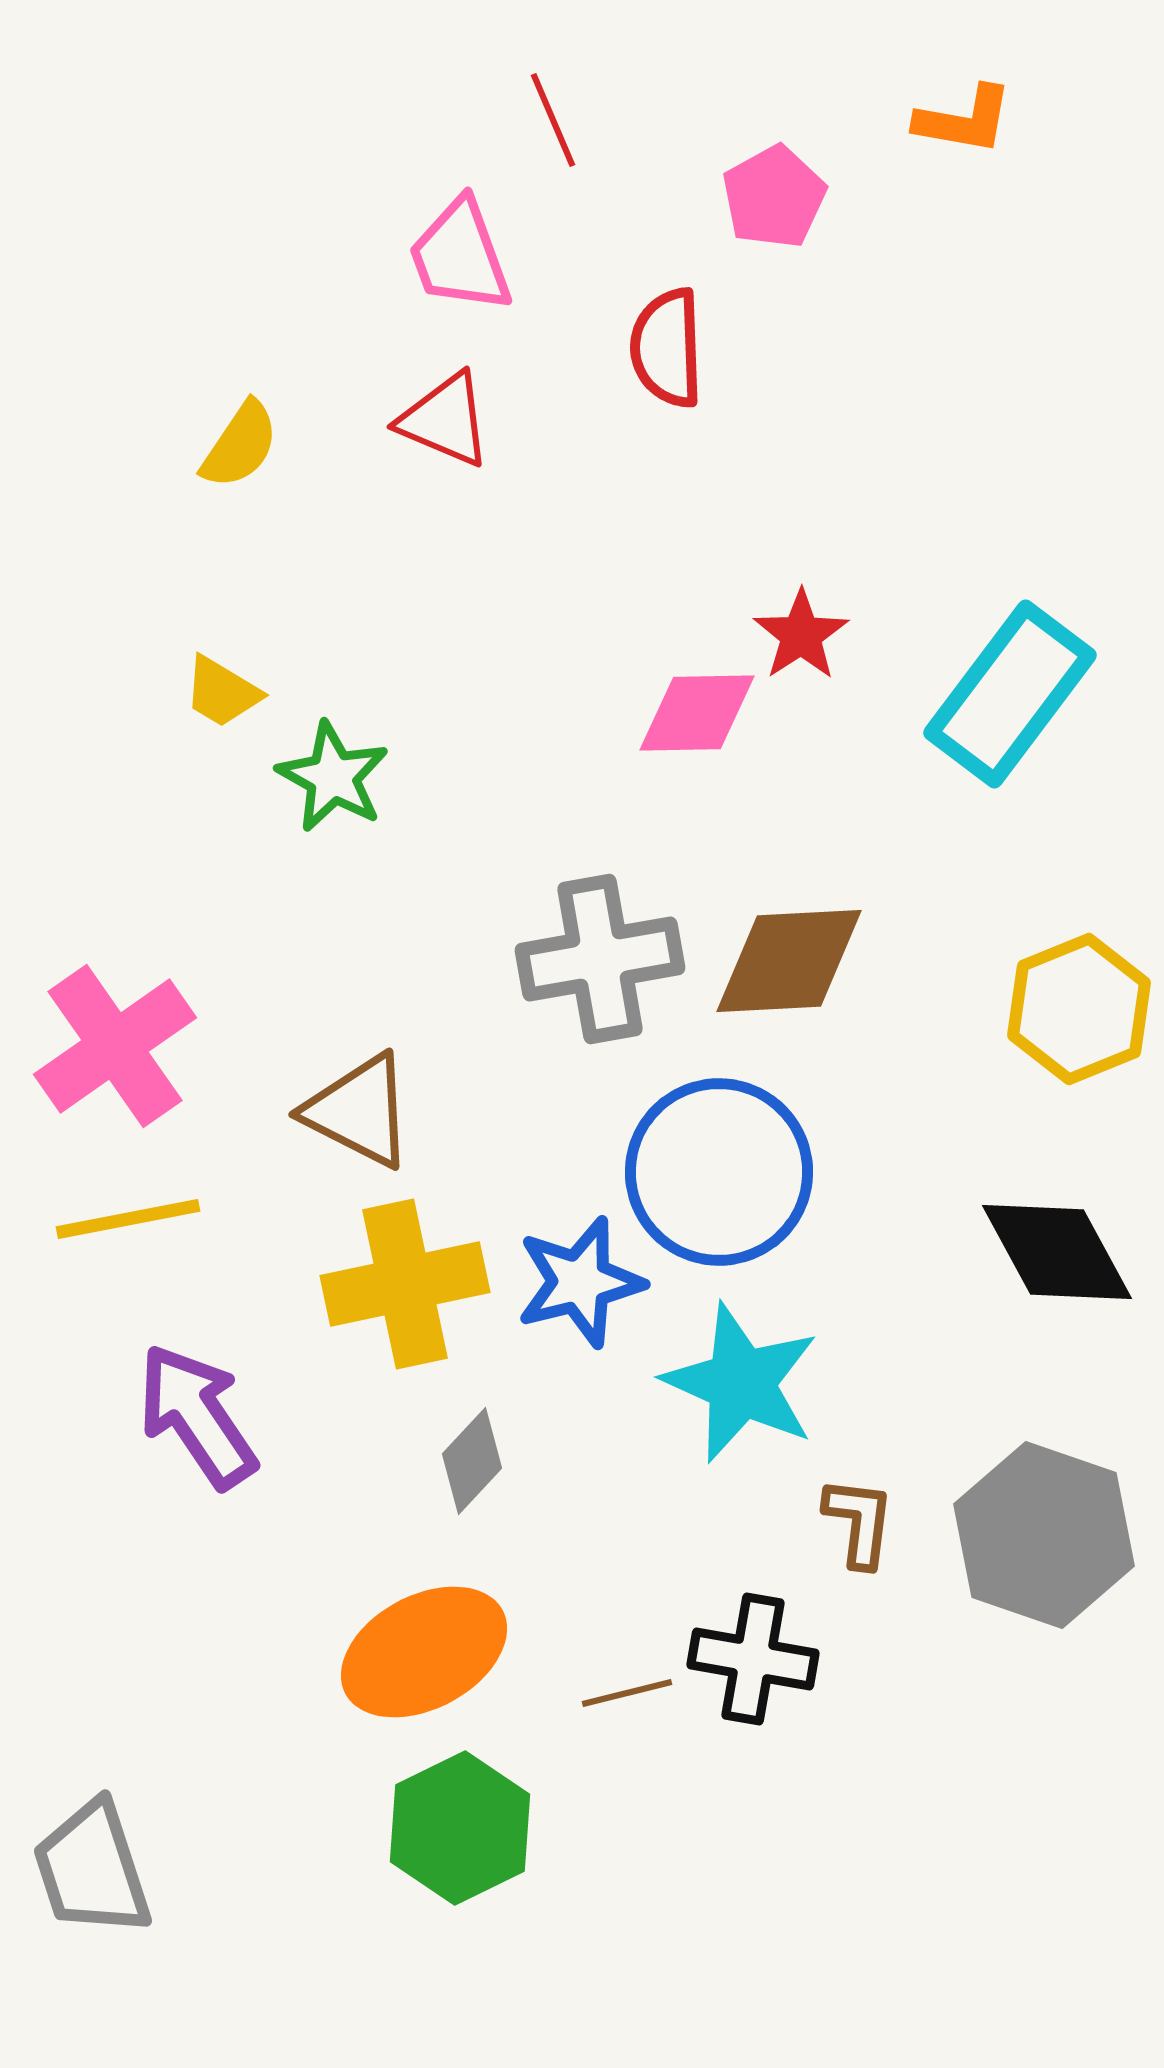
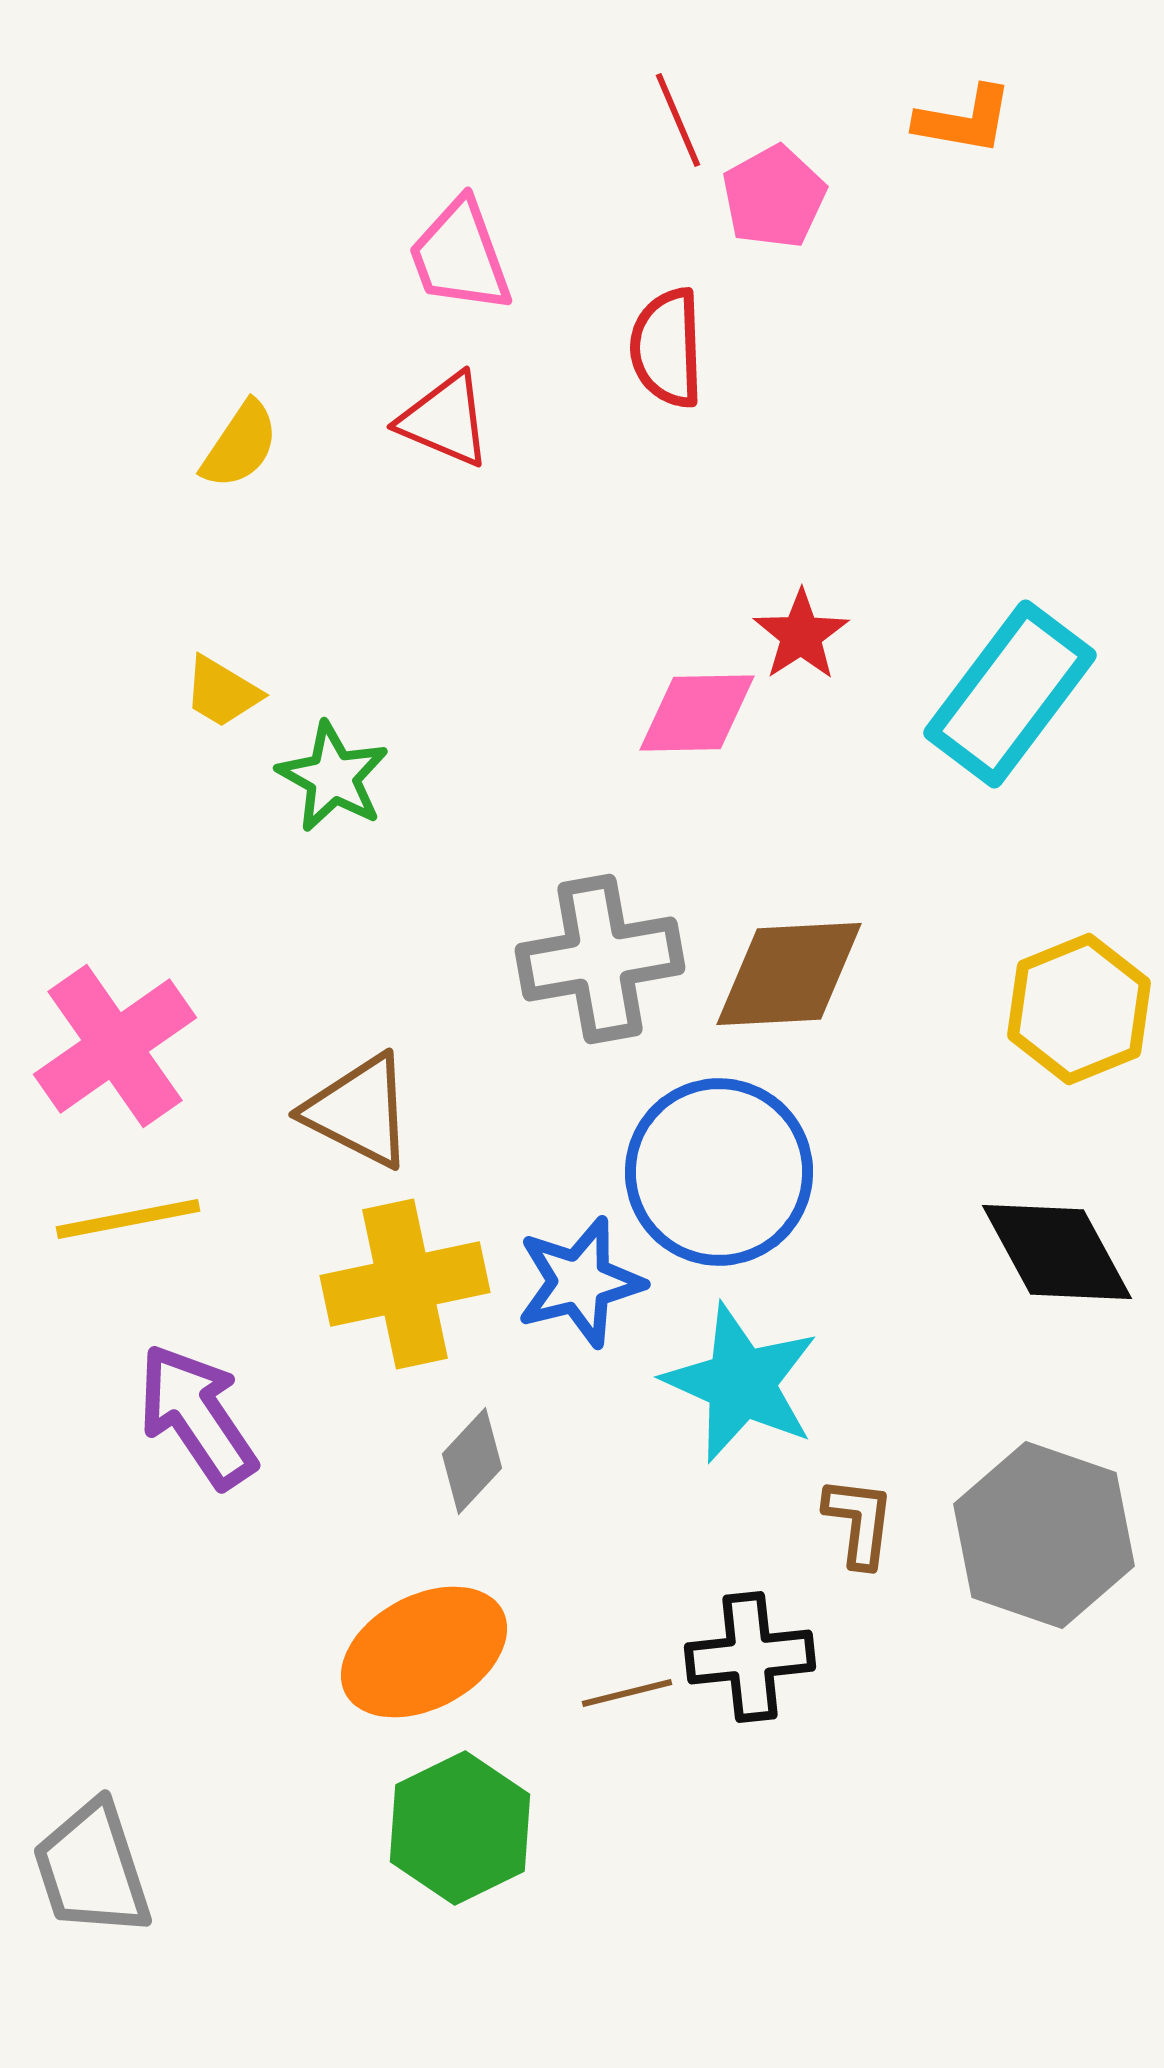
red line: moved 125 px right
brown diamond: moved 13 px down
black cross: moved 3 px left, 2 px up; rotated 16 degrees counterclockwise
